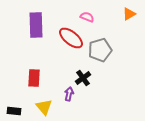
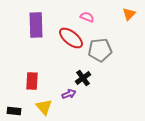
orange triangle: rotated 16 degrees counterclockwise
gray pentagon: rotated 10 degrees clockwise
red rectangle: moved 2 px left, 3 px down
purple arrow: rotated 56 degrees clockwise
